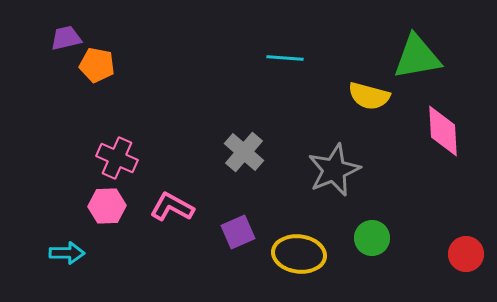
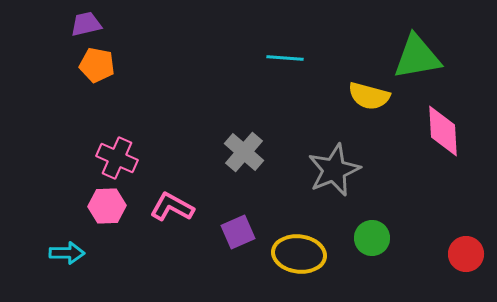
purple trapezoid: moved 20 px right, 14 px up
